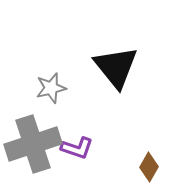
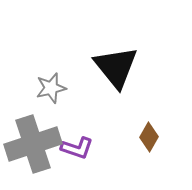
brown diamond: moved 30 px up
